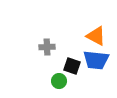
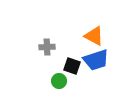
orange triangle: moved 2 px left
blue trapezoid: rotated 24 degrees counterclockwise
